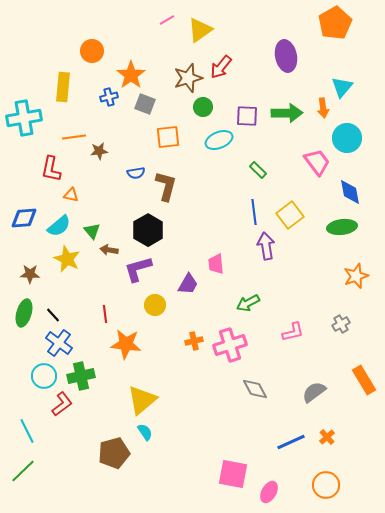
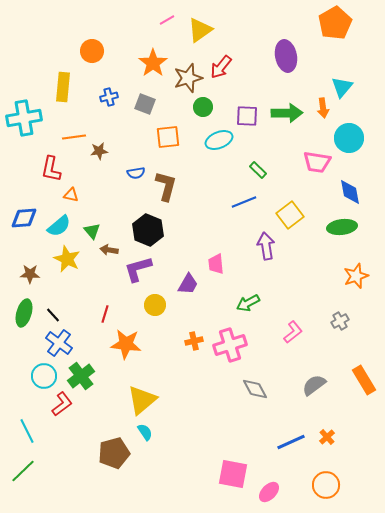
orange star at (131, 75): moved 22 px right, 12 px up
cyan circle at (347, 138): moved 2 px right
pink trapezoid at (317, 162): rotated 136 degrees clockwise
blue line at (254, 212): moved 10 px left, 10 px up; rotated 75 degrees clockwise
black hexagon at (148, 230): rotated 8 degrees counterclockwise
red line at (105, 314): rotated 24 degrees clockwise
gray cross at (341, 324): moved 1 px left, 3 px up
pink L-shape at (293, 332): rotated 25 degrees counterclockwise
green cross at (81, 376): rotated 24 degrees counterclockwise
gray semicircle at (314, 392): moved 7 px up
pink ellipse at (269, 492): rotated 15 degrees clockwise
